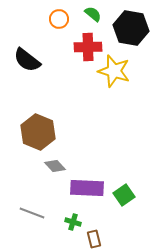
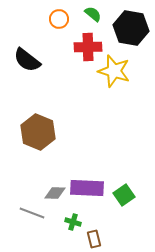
gray diamond: moved 27 px down; rotated 45 degrees counterclockwise
